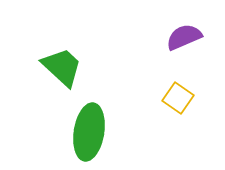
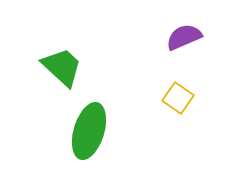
green ellipse: moved 1 px up; rotated 8 degrees clockwise
